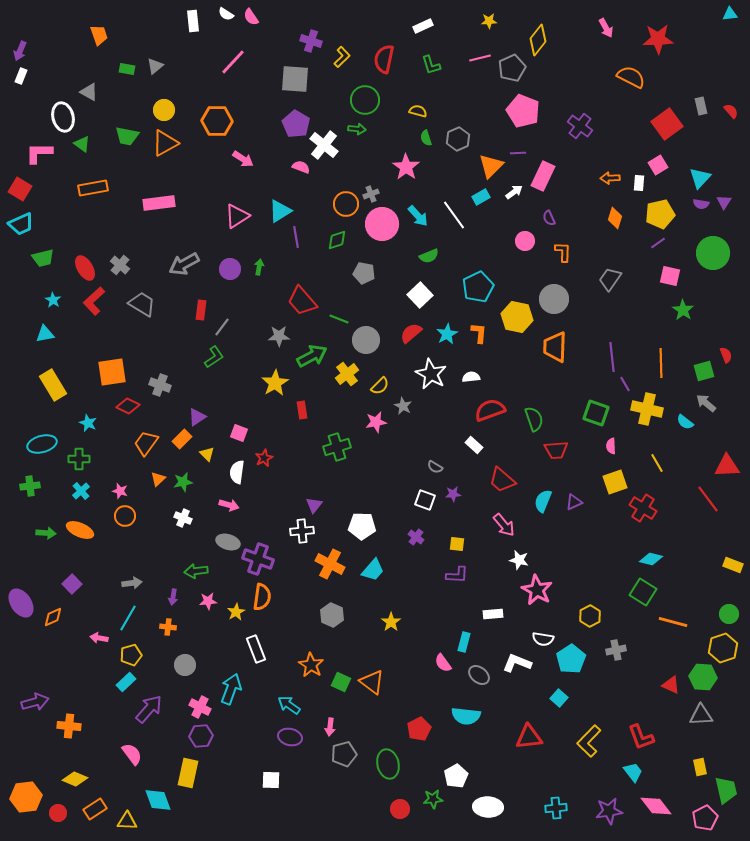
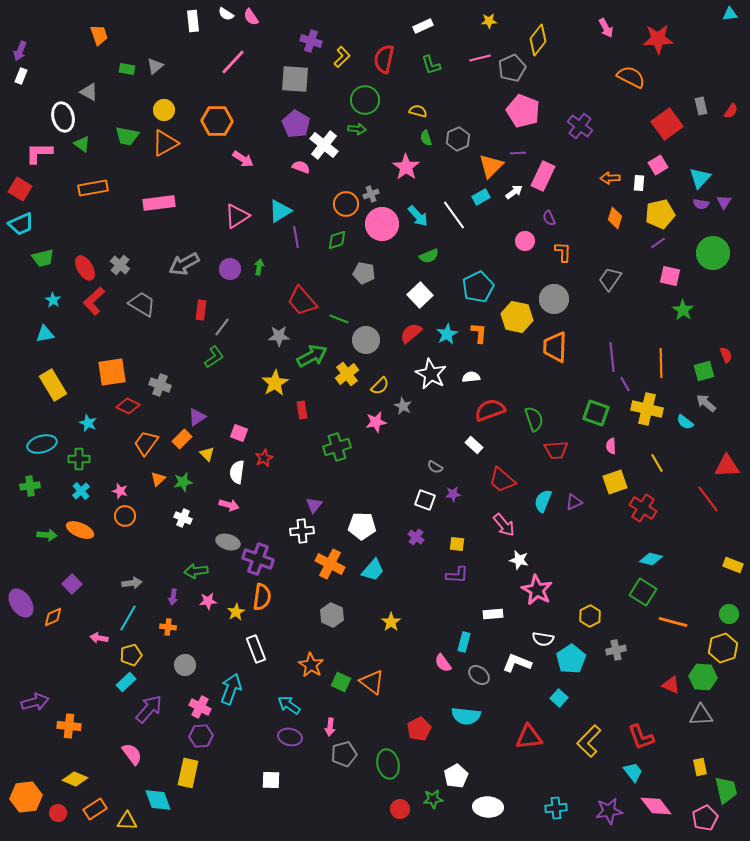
red semicircle at (731, 111): rotated 77 degrees clockwise
green arrow at (46, 533): moved 1 px right, 2 px down
